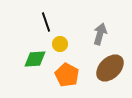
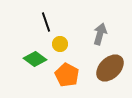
green diamond: rotated 40 degrees clockwise
